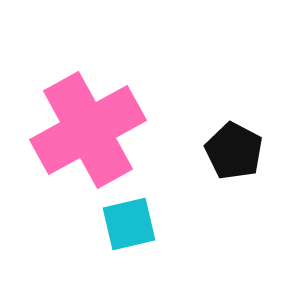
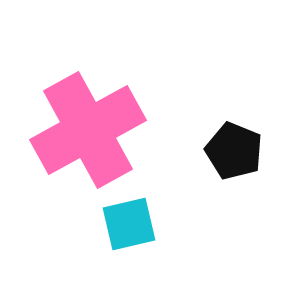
black pentagon: rotated 6 degrees counterclockwise
